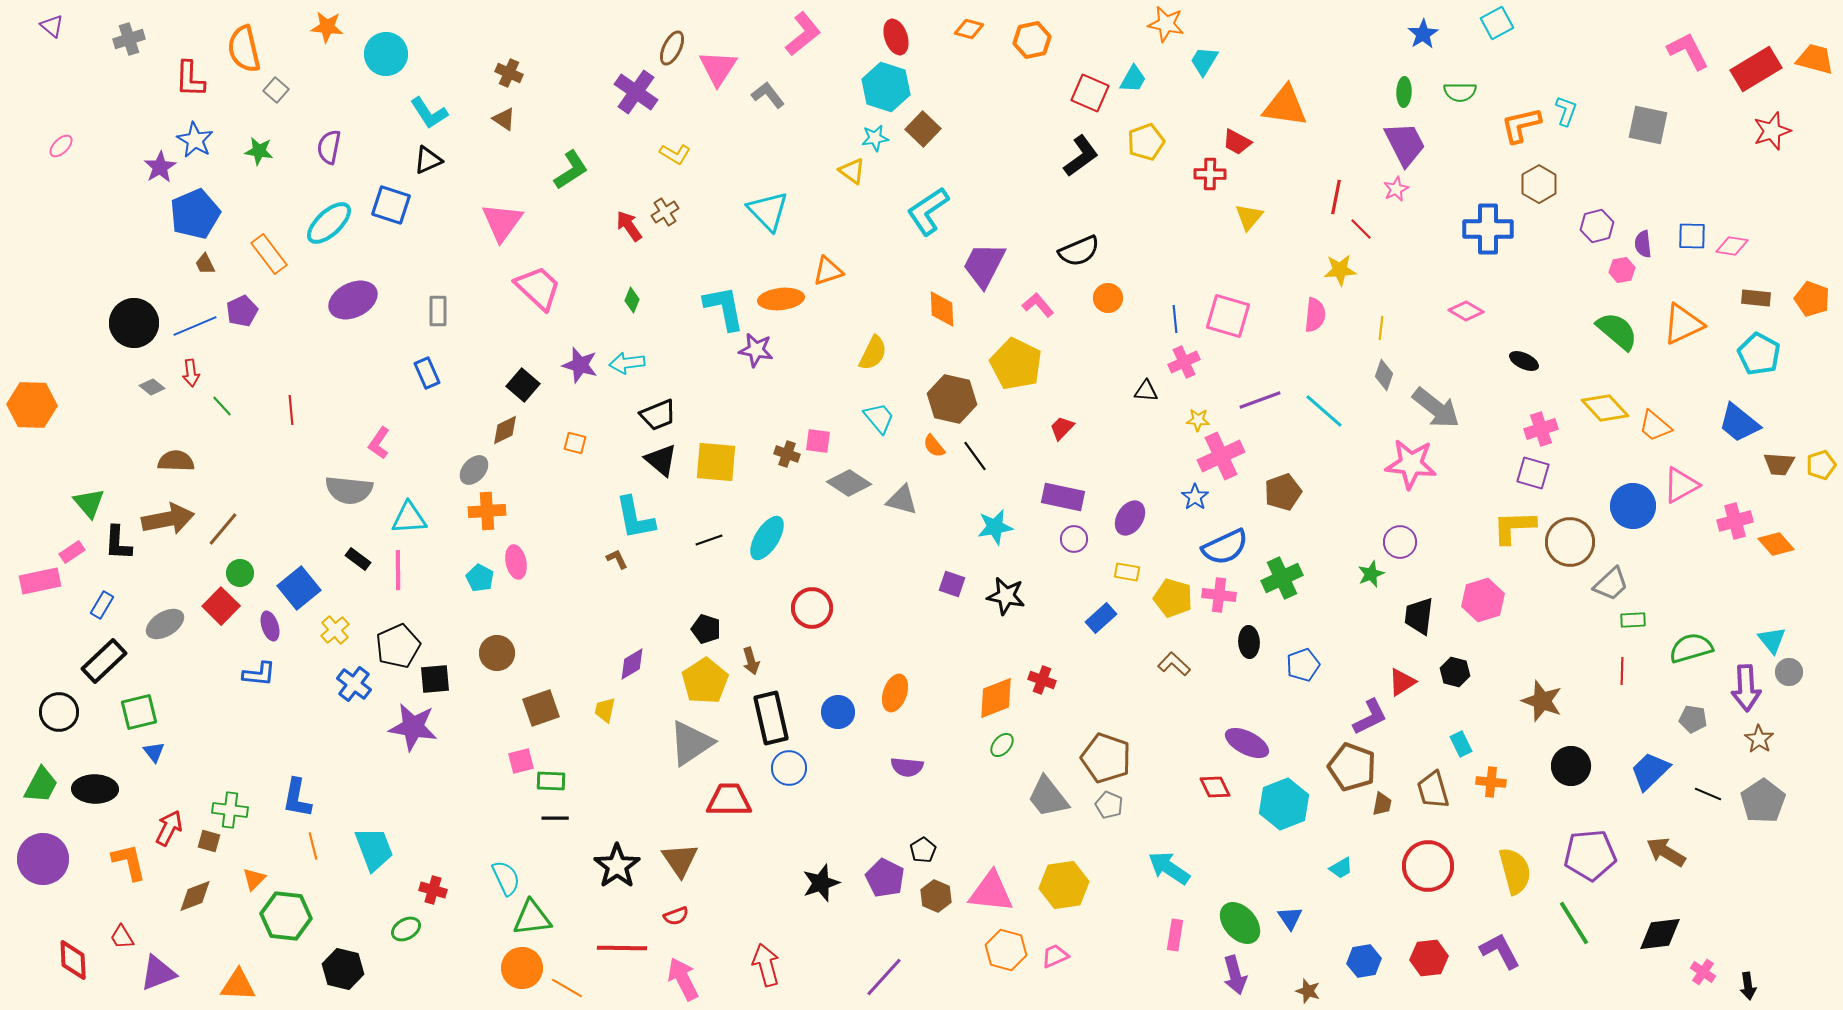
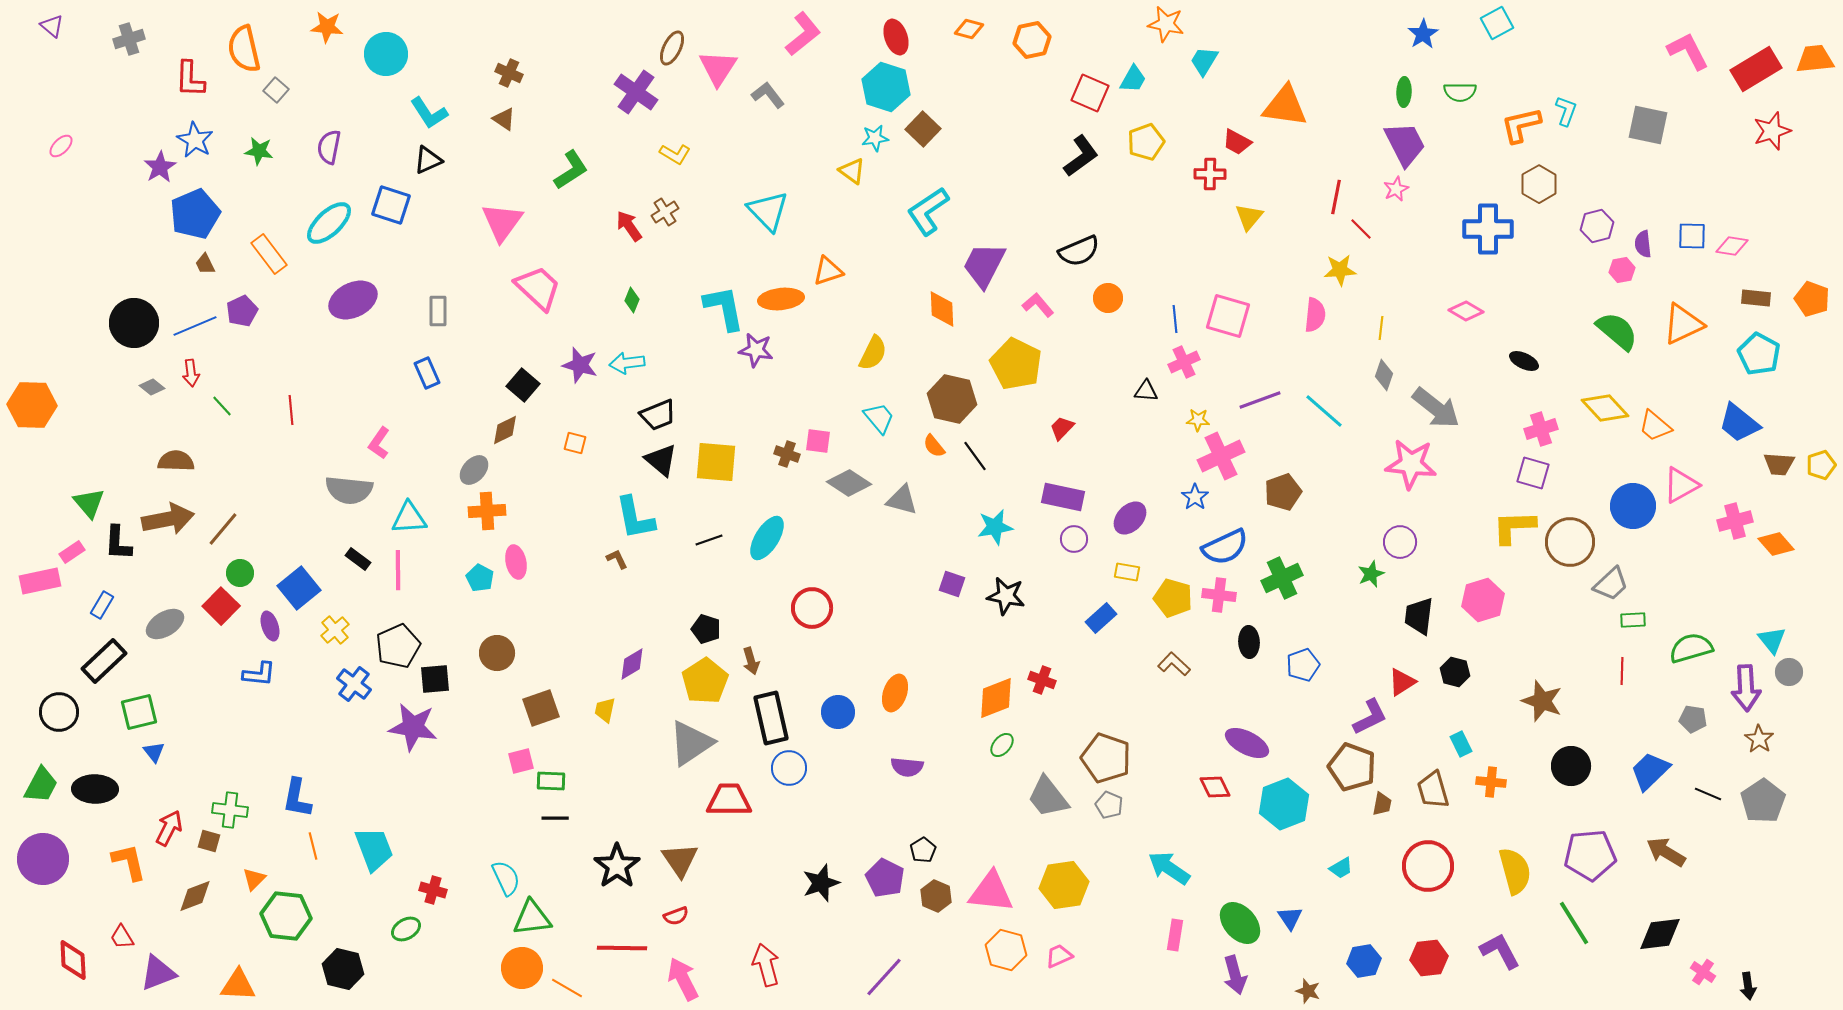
orange trapezoid at (1815, 59): rotated 21 degrees counterclockwise
purple ellipse at (1130, 518): rotated 12 degrees clockwise
pink trapezoid at (1055, 956): moved 4 px right
